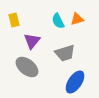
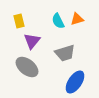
yellow rectangle: moved 5 px right, 1 px down
